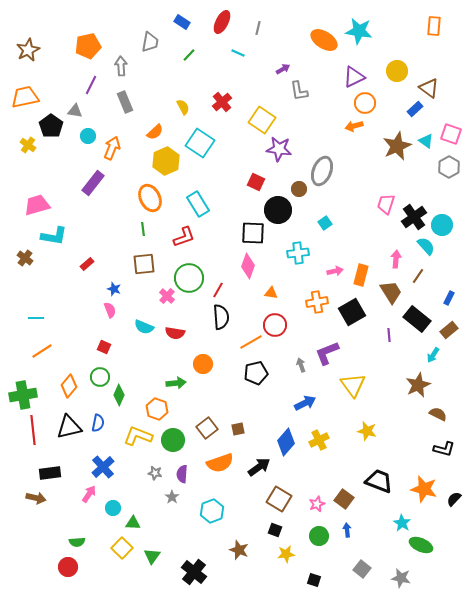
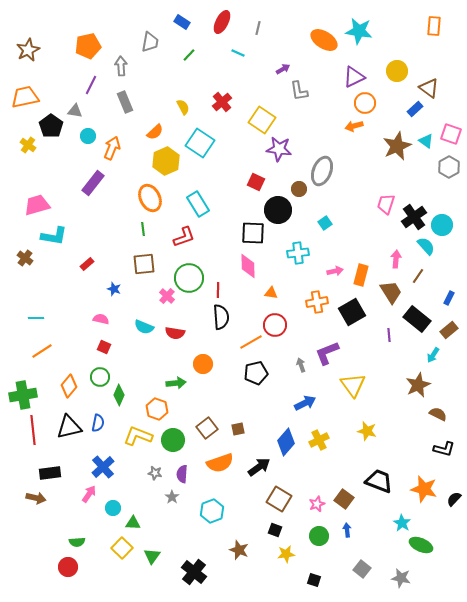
pink diamond at (248, 266): rotated 20 degrees counterclockwise
red line at (218, 290): rotated 28 degrees counterclockwise
pink semicircle at (110, 310): moved 9 px left, 9 px down; rotated 56 degrees counterclockwise
